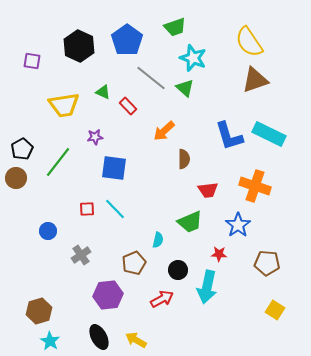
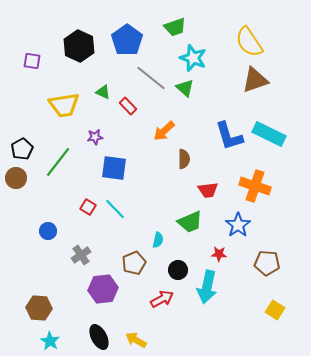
red square at (87, 209): moved 1 px right, 2 px up; rotated 35 degrees clockwise
purple hexagon at (108, 295): moved 5 px left, 6 px up
brown hexagon at (39, 311): moved 3 px up; rotated 20 degrees clockwise
